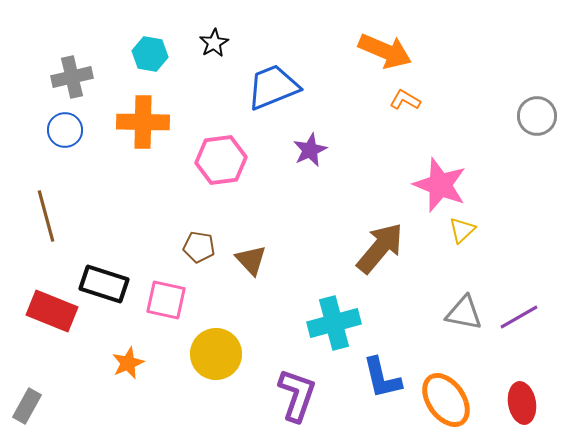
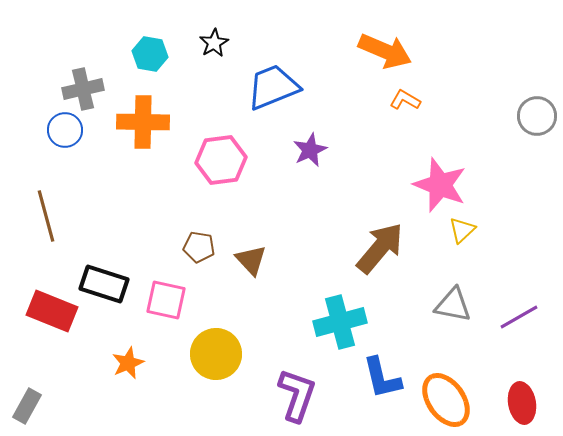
gray cross: moved 11 px right, 12 px down
gray triangle: moved 11 px left, 8 px up
cyan cross: moved 6 px right, 1 px up
